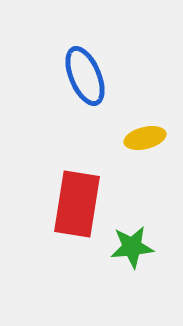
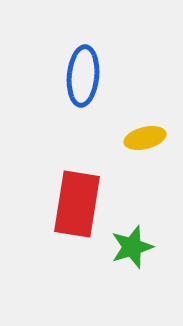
blue ellipse: moved 2 px left; rotated 28 degrees clockwise
green star: rotated 12 degrees counterclockwise
